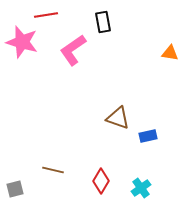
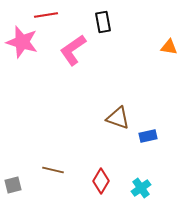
orange triangle: moved 1 px left, 6 px up
gray square: moved 2 px left, 4 px up
